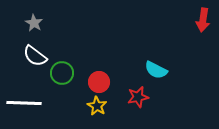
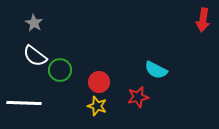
green circle: moved 2 px left, 3 px up
yellow star: rotated 12 degrees counterclockwise
